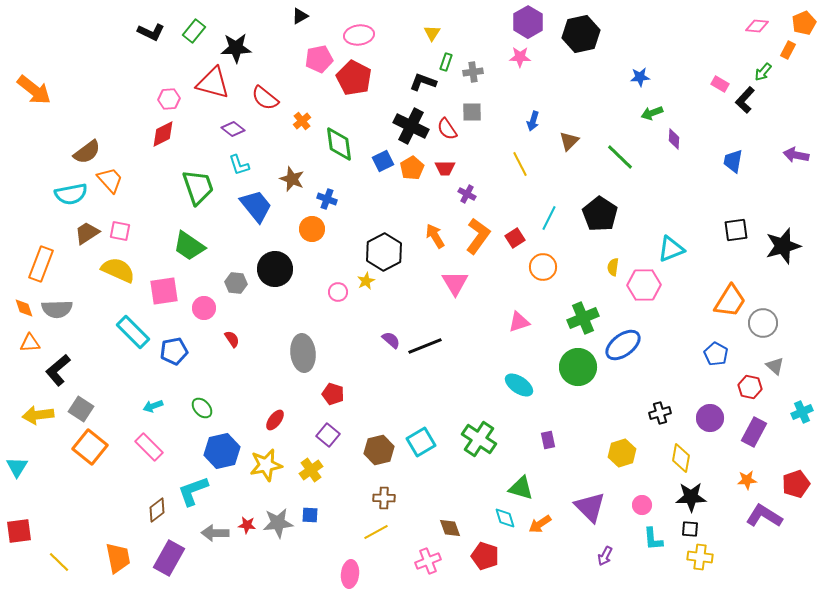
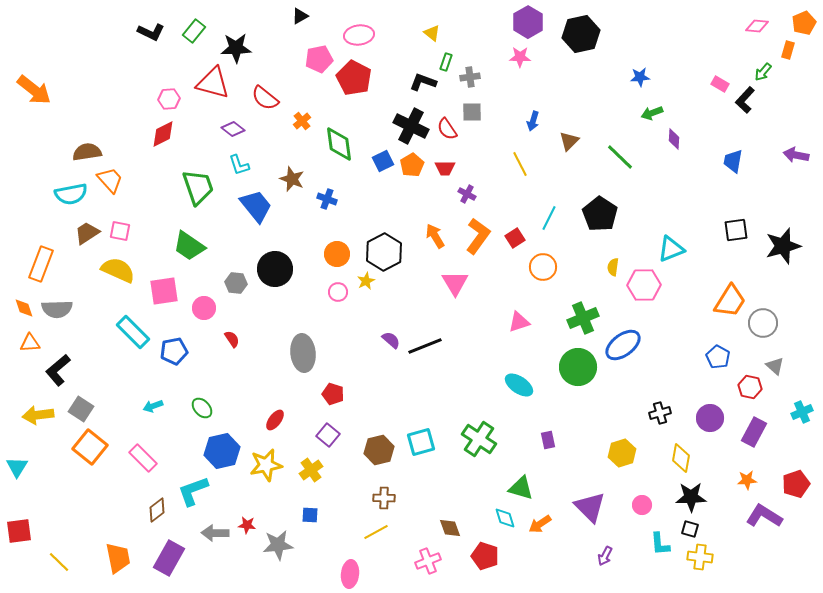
yellow triangle at (432, 33): rotated 24 degrees counterclockwise
orange rectangle at (788, 50): rotated 12 degrees counterclockwise
gray cross at (473, 72): moved 3 px left, 5 px down
brown semicircle at (87, 152): rotated 152 degrees counterclockwise
orange pentagon at (412, 168): moved 3 px up
orange circle at (312, 229): moved 25 px right, 25 px down
blue pentagon at (716, 354): moved 2 px right, 3 px down
cyan square at (421, 442): rotated 16 degrees clockwise
pink rectangle at (149, 447): moved 6 px left, 11 px down
gray star at (278, 523): moved 22 px down
black square at (690, 529): rotated 12 degrees clockwise
cyan L-shape at (653, 539): moved 7 px right, 5 px down
